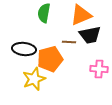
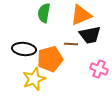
brown line: moved 2 px right, 2 px down
pink cross: rotated 18 degrees clockwise
